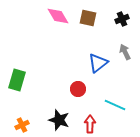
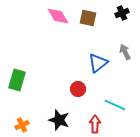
black cross: moved 6 px up
red arrow: moved 5 px right
